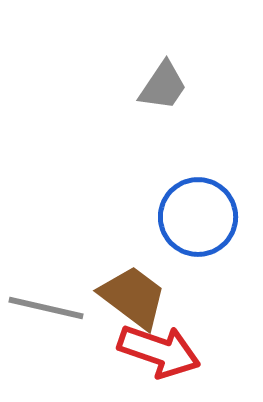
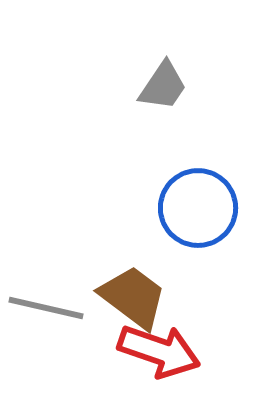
blue circle: moved 9 px up
